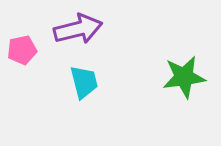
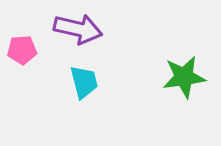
purple arrow: rotated 27 degrees clockwise
pink pentagon: rotated 8 degrees clockwise
